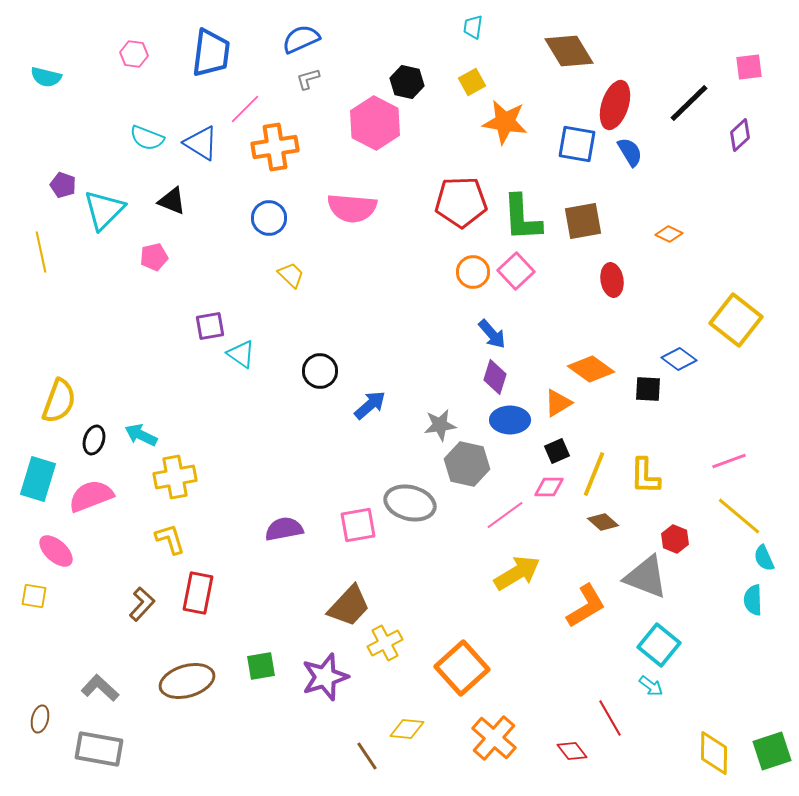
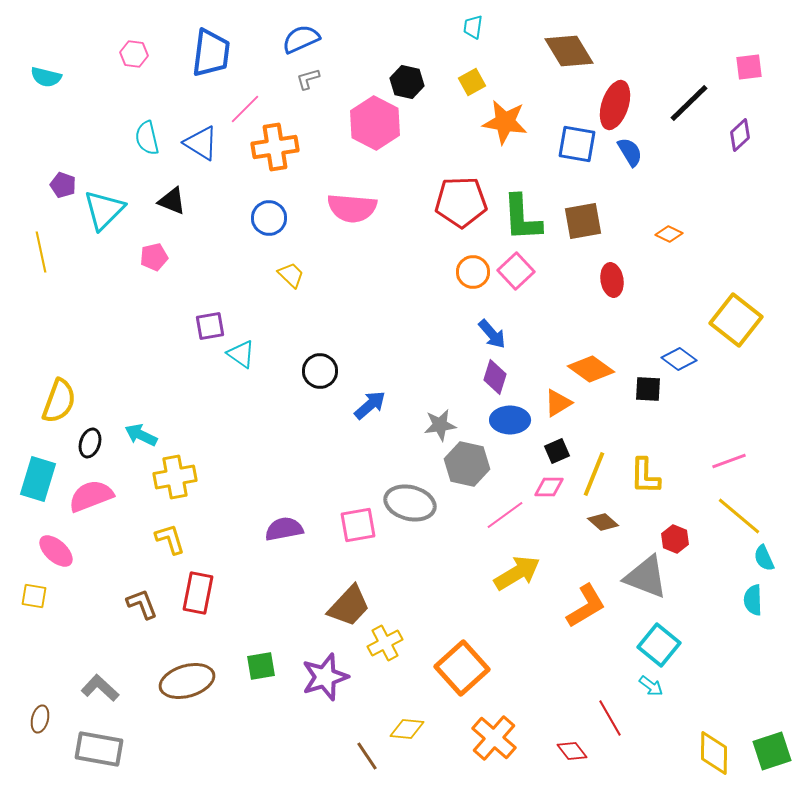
cyan semicircle at (147, 138): rotated 56 degrees clockwise
black ellipse at (94, 440): moved 4 px left, 3 px down
brown L-shape at (142, 604): rotated 64 degrees counterclockwise
